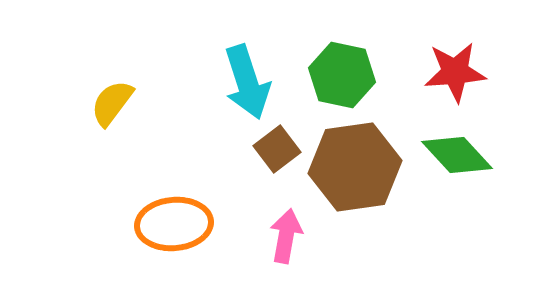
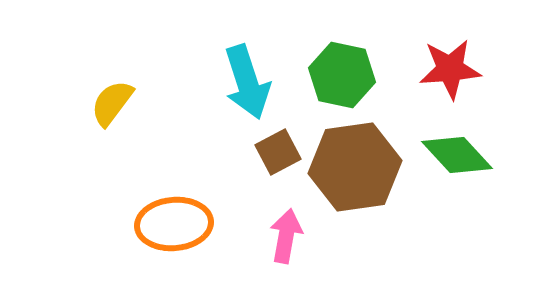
red star: moved 5 px left, 3 px up
brown square: moved 1 px right, 3 px down; rotated 9 degrees clockwise
